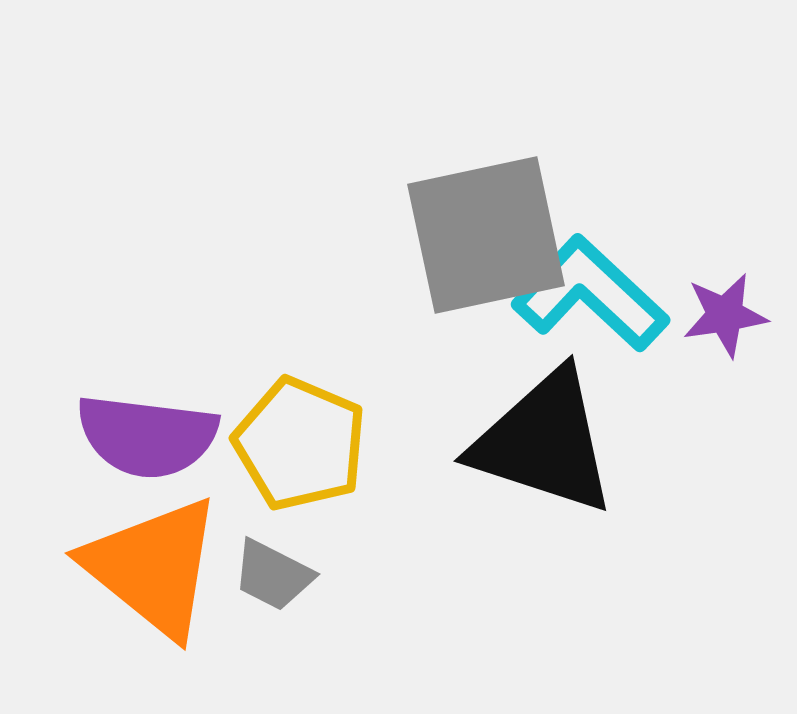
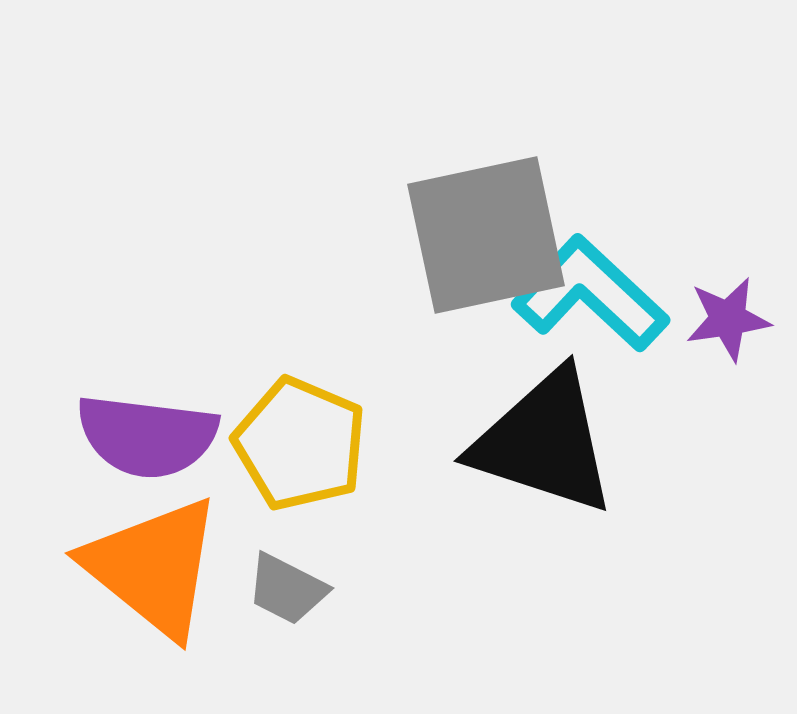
purple star: moved 3 px right, 4 px down
gray trapezoid: moved 14 px right, 14 px down
